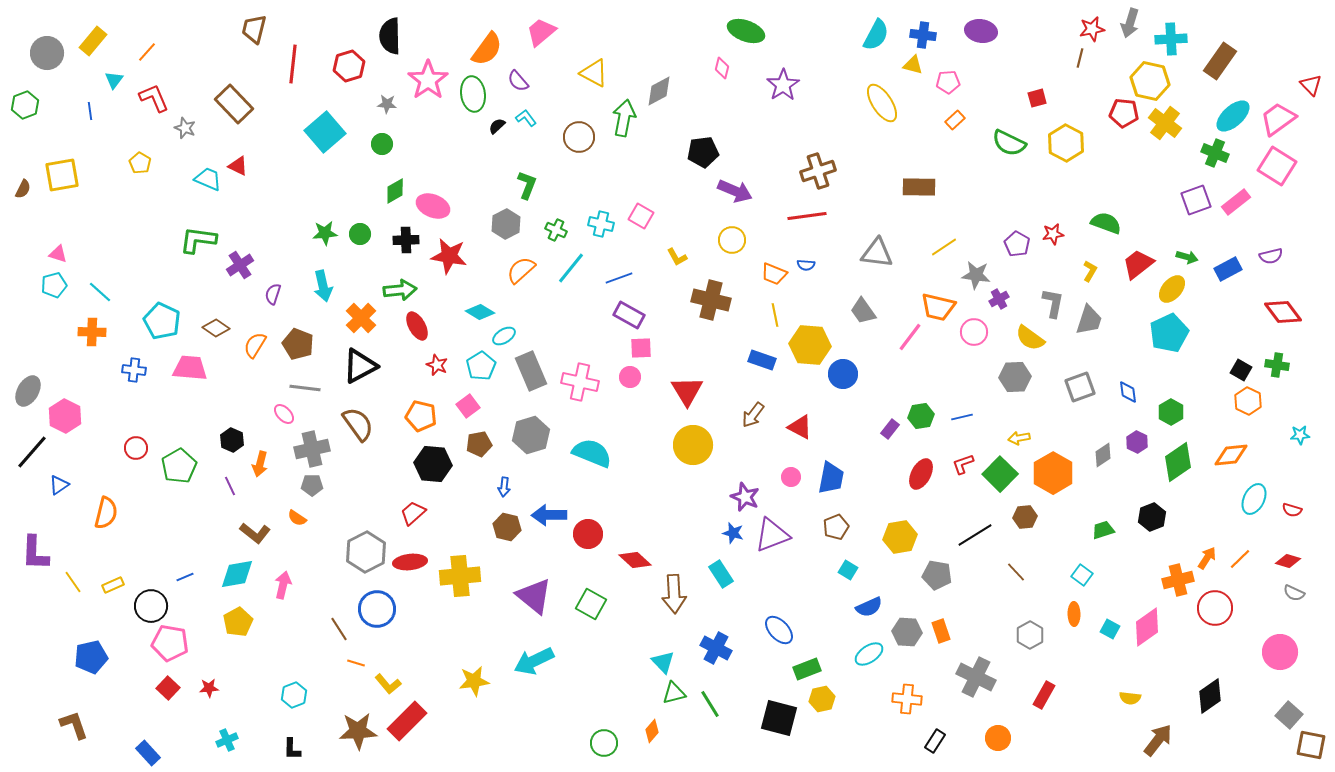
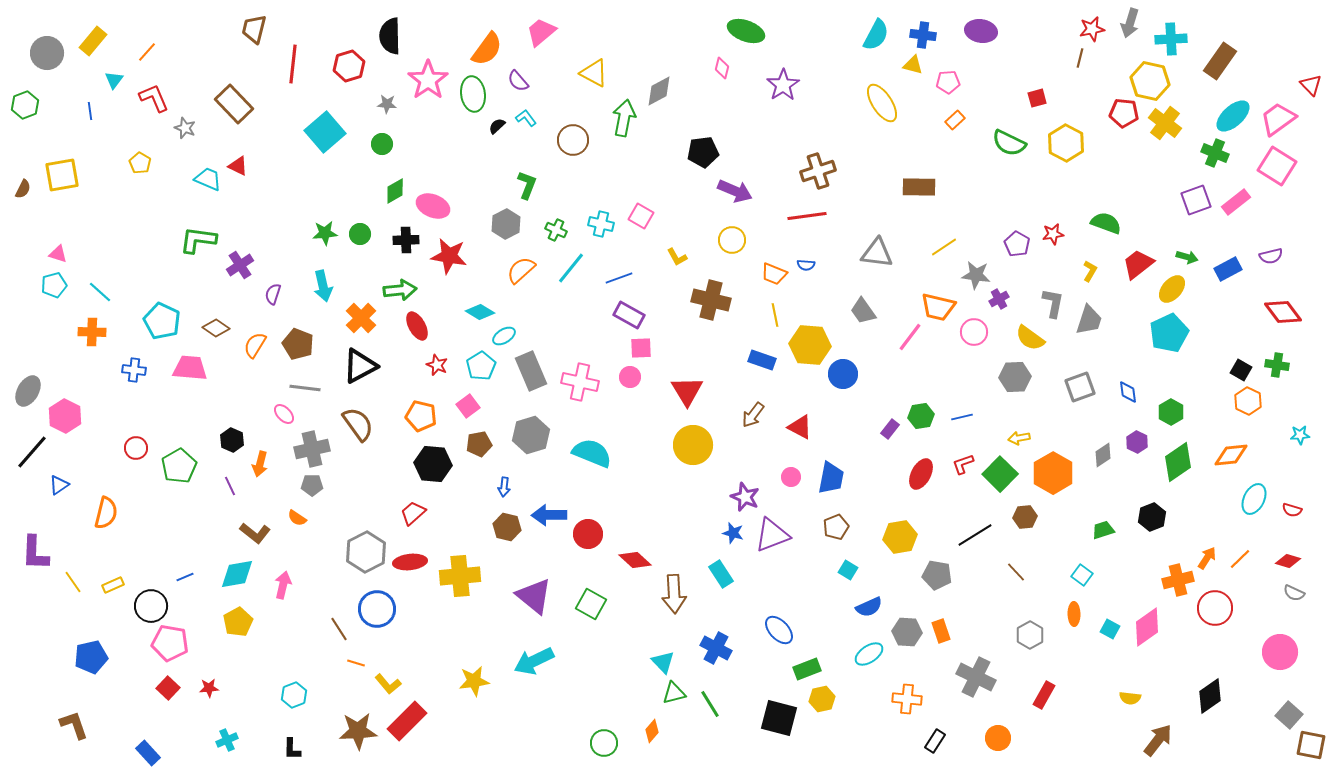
brown circle at (579, 137): moved 6 px left, 3 px down
